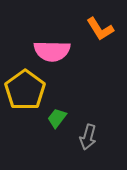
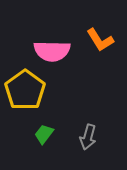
orange L-shape: moved 11 px down
green trapezoid: moved 13 px left, 16 px down
